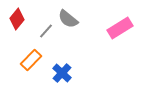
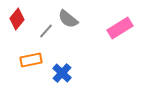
orange rectangle: rotated 35 degrees clockwise
